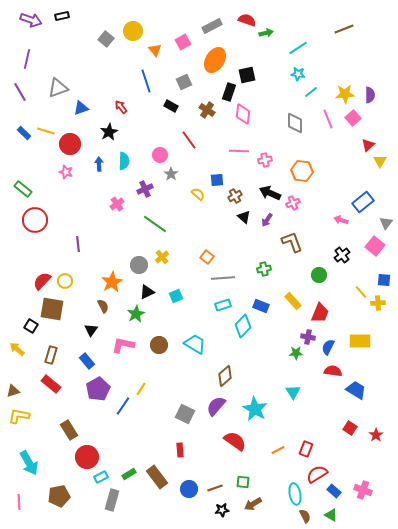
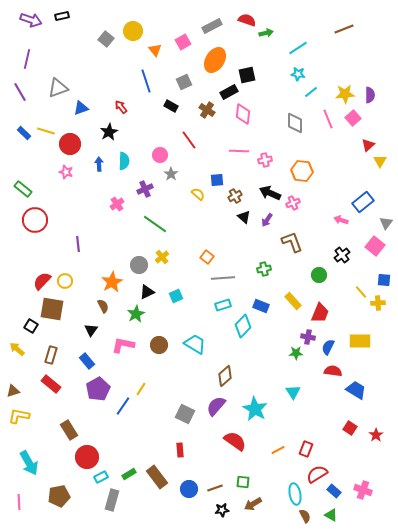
black rectangle at (229, 92): rotated 42 degrees clockwise
